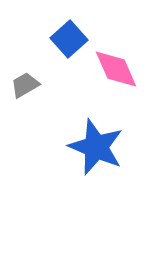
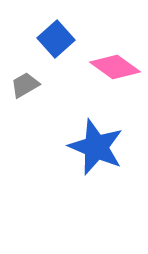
blue square: moved 13 px left
pink diamond: moved 1 px left, 2 px up; rotated 30 degrees counterclockwise
